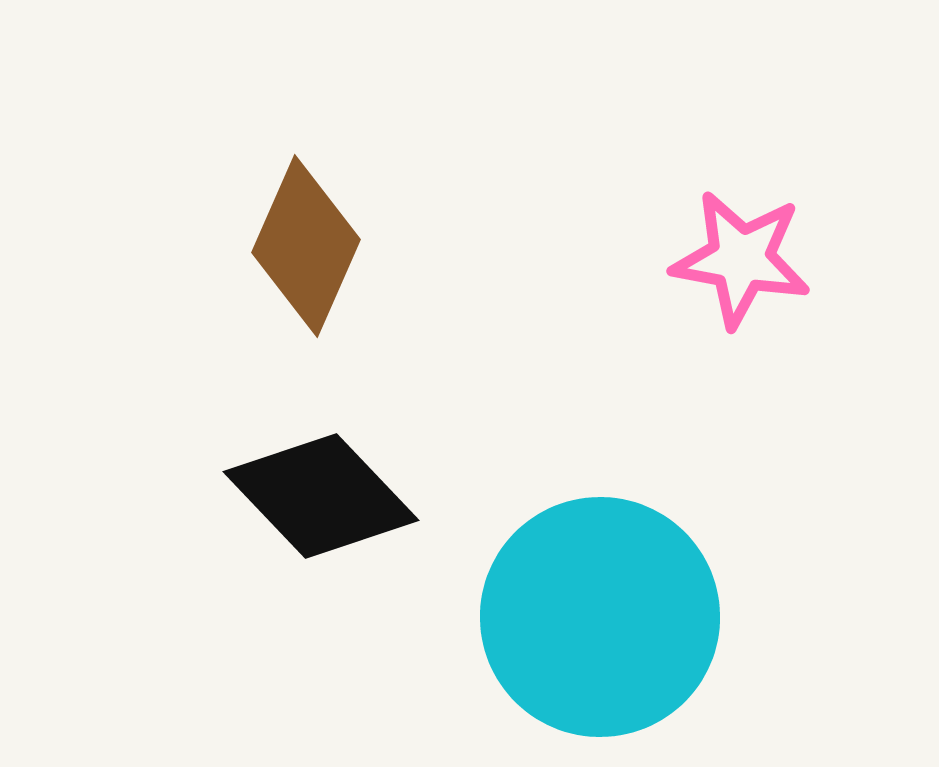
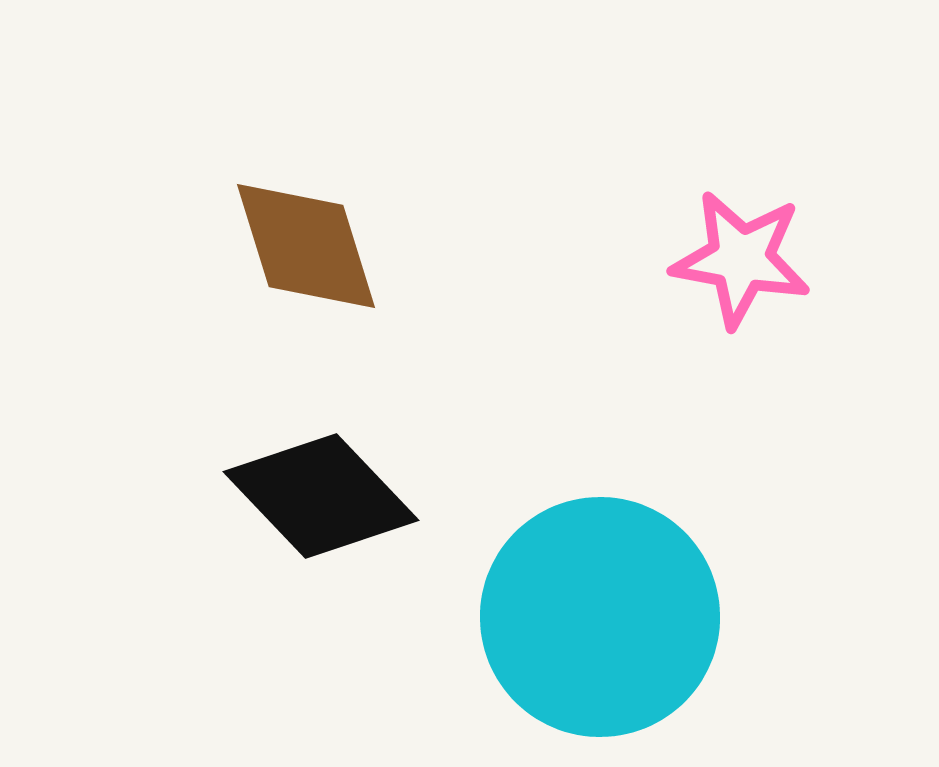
brown diamond: rotated 41 degrees counterclockwise
